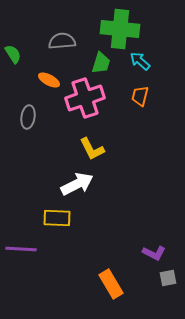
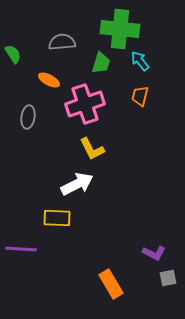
gray semicircle: moved 1 px down
cyan arrow: rotated 10 degrees clockwise
pink cross: moved 6 px down
